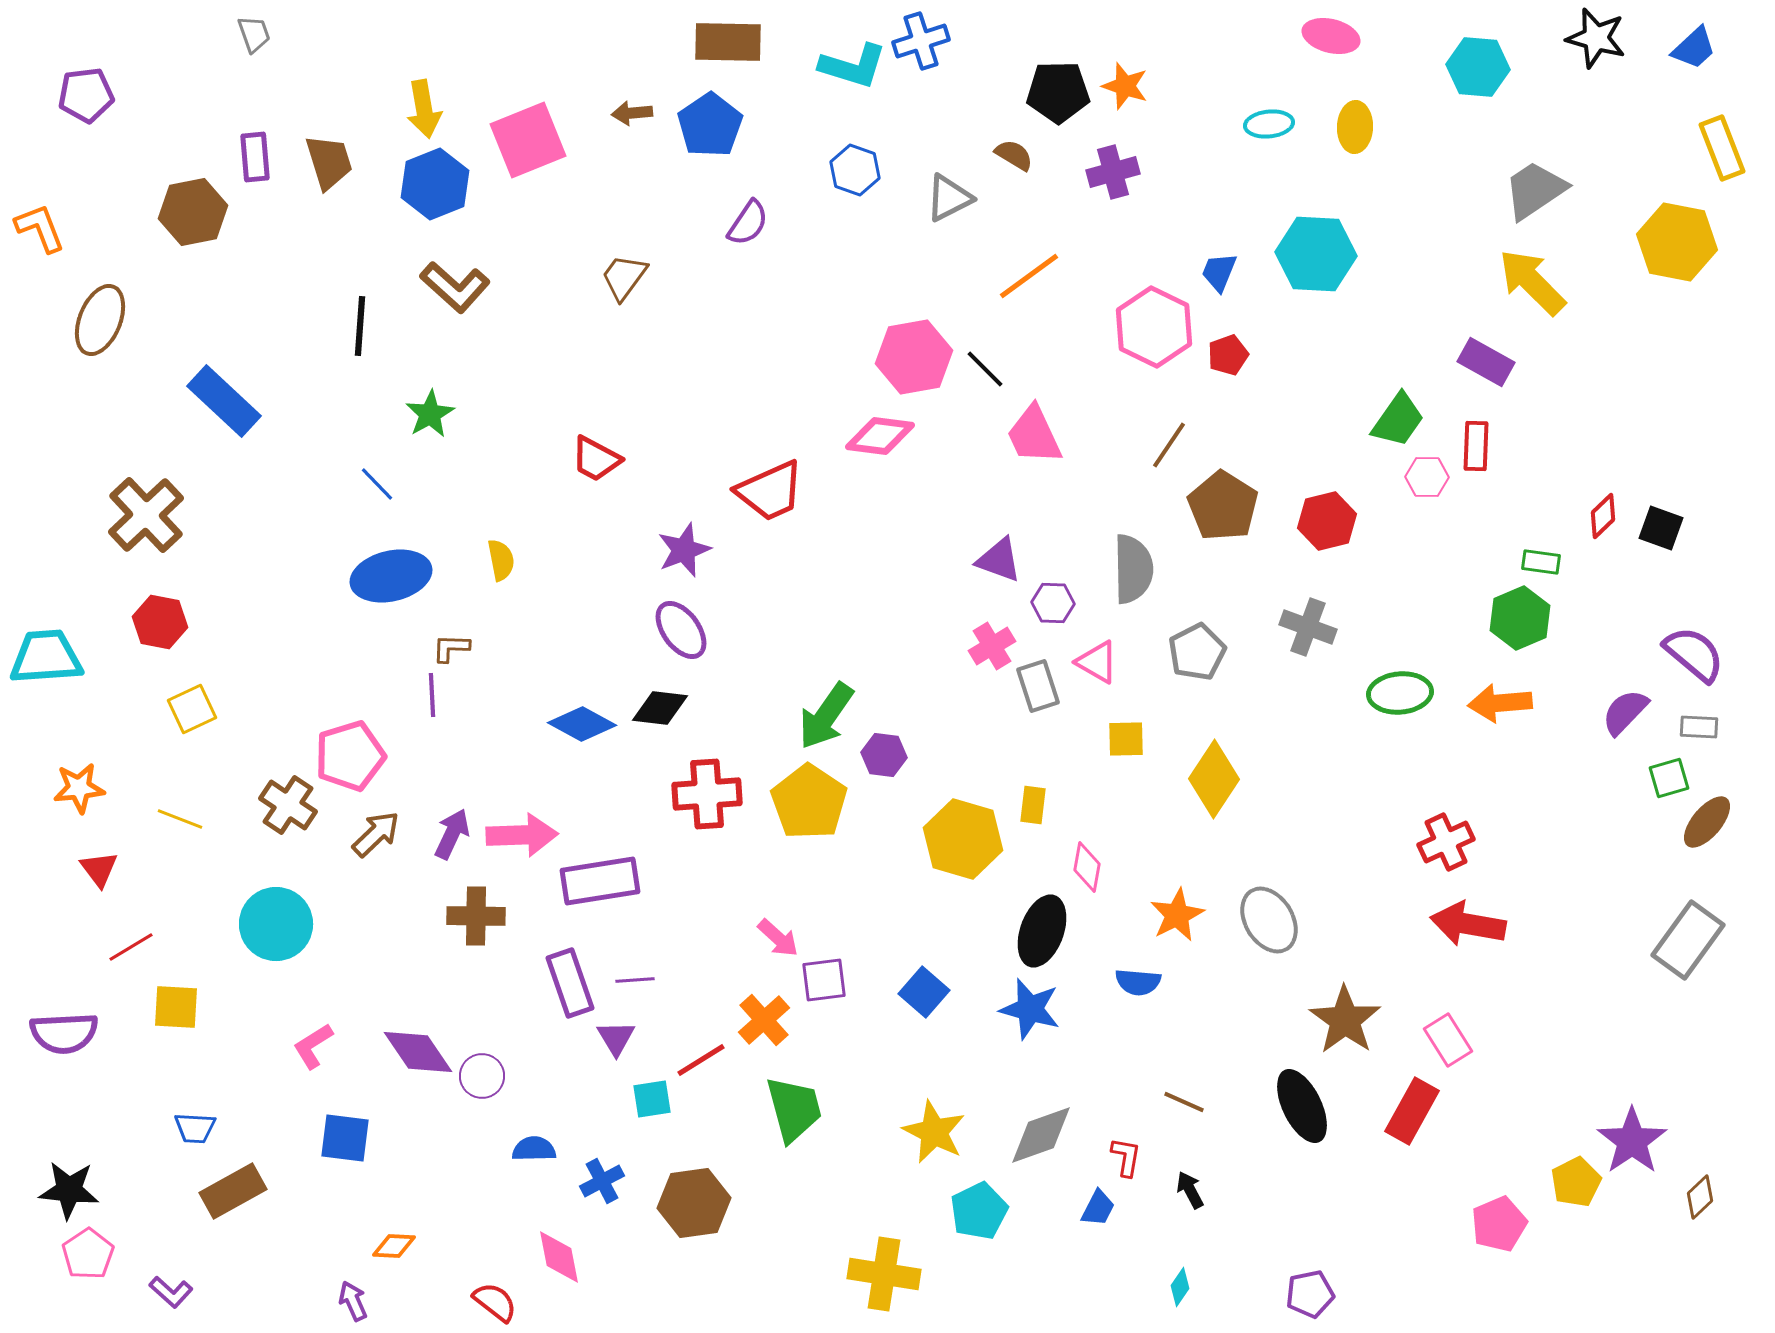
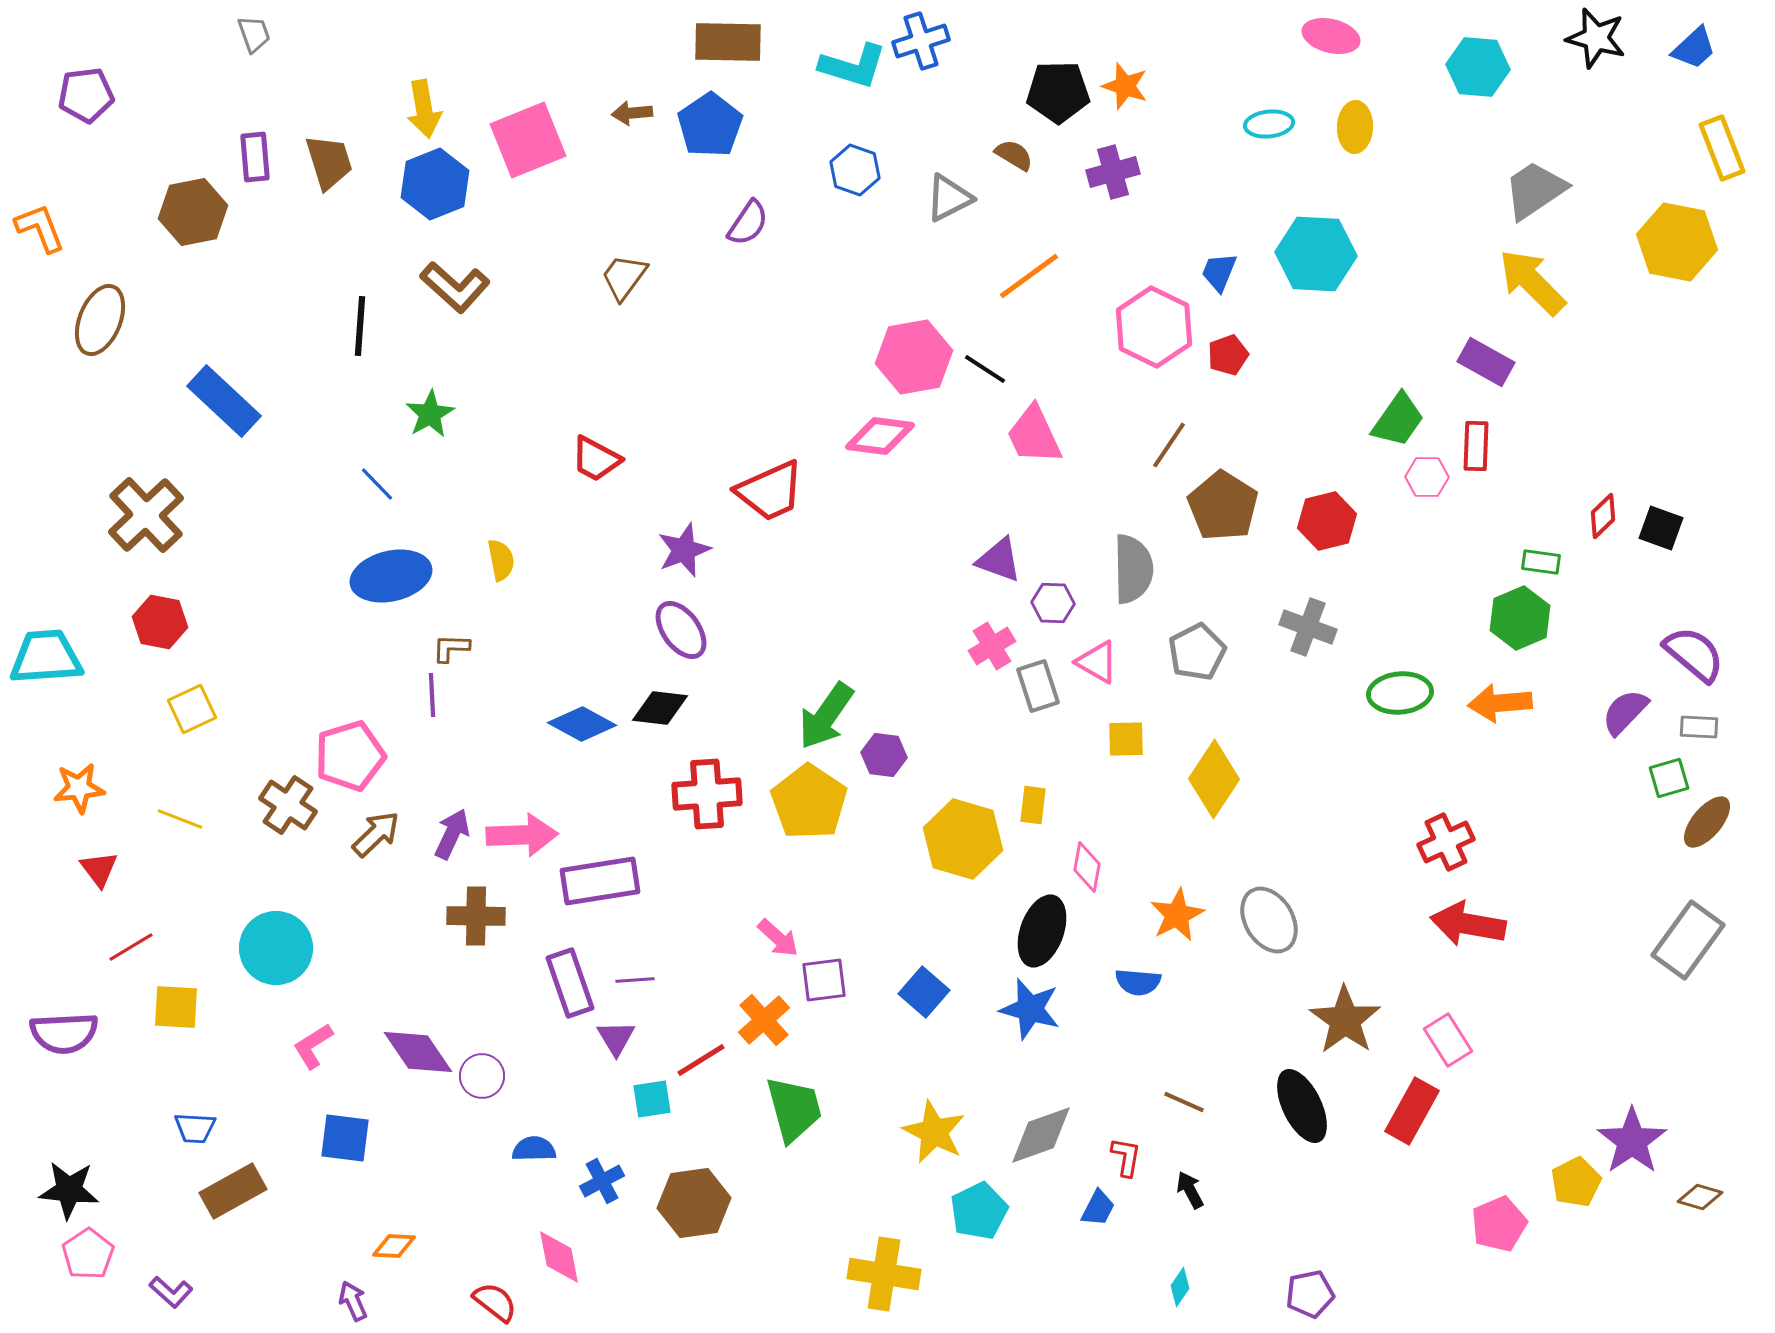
black line at (985, 369): rotated 12 degrees counterclockwise
cyan circle at (276, 924): moved 24 px down
brown diamond at (1700, 1197): rotated 60 degrees clockwise
